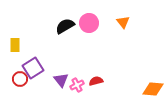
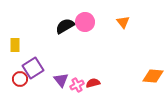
pink circle: moved 4 px left, 1 px up
red semicircle: moved 3 px left, 2 px down
orange diamond: moved 13 px up
